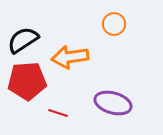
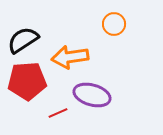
purple ellipse: moved 21 px left, 8 px up
red line: rotated 42 degrees counterclockwise
